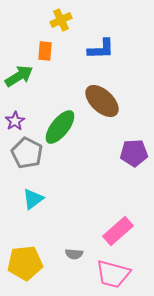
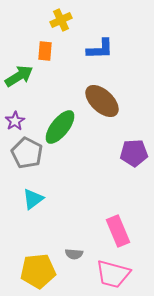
blue L-shape: moved 1 px left
pink rectangle: rotated 72 degrees counterclockwise
yellow pentagon: moved 13 px right, 8 px down
